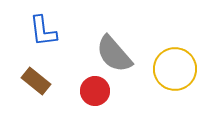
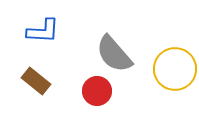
blue L-shape: rotated 80 degrees counterclockwise
red circle: moved 2 px right
